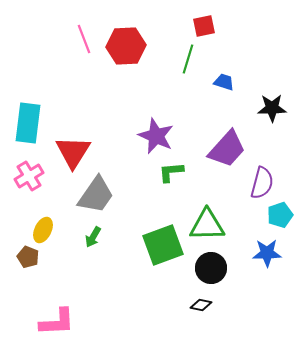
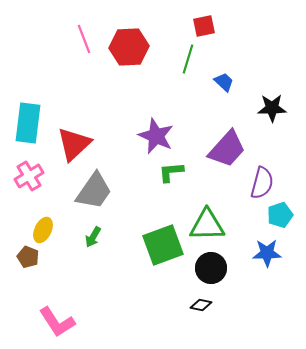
red hexagon: moved 3 px right, 1 px down
blue trapezoid: rotated 25 degrees clockwise
red triangle: moved 1 px right, 8 px up; rotated 15 degrees clockwise
gray trapezoid: moved 2 px left, 4 px up
pink L-shape: rotated 60 degrees clockwise
